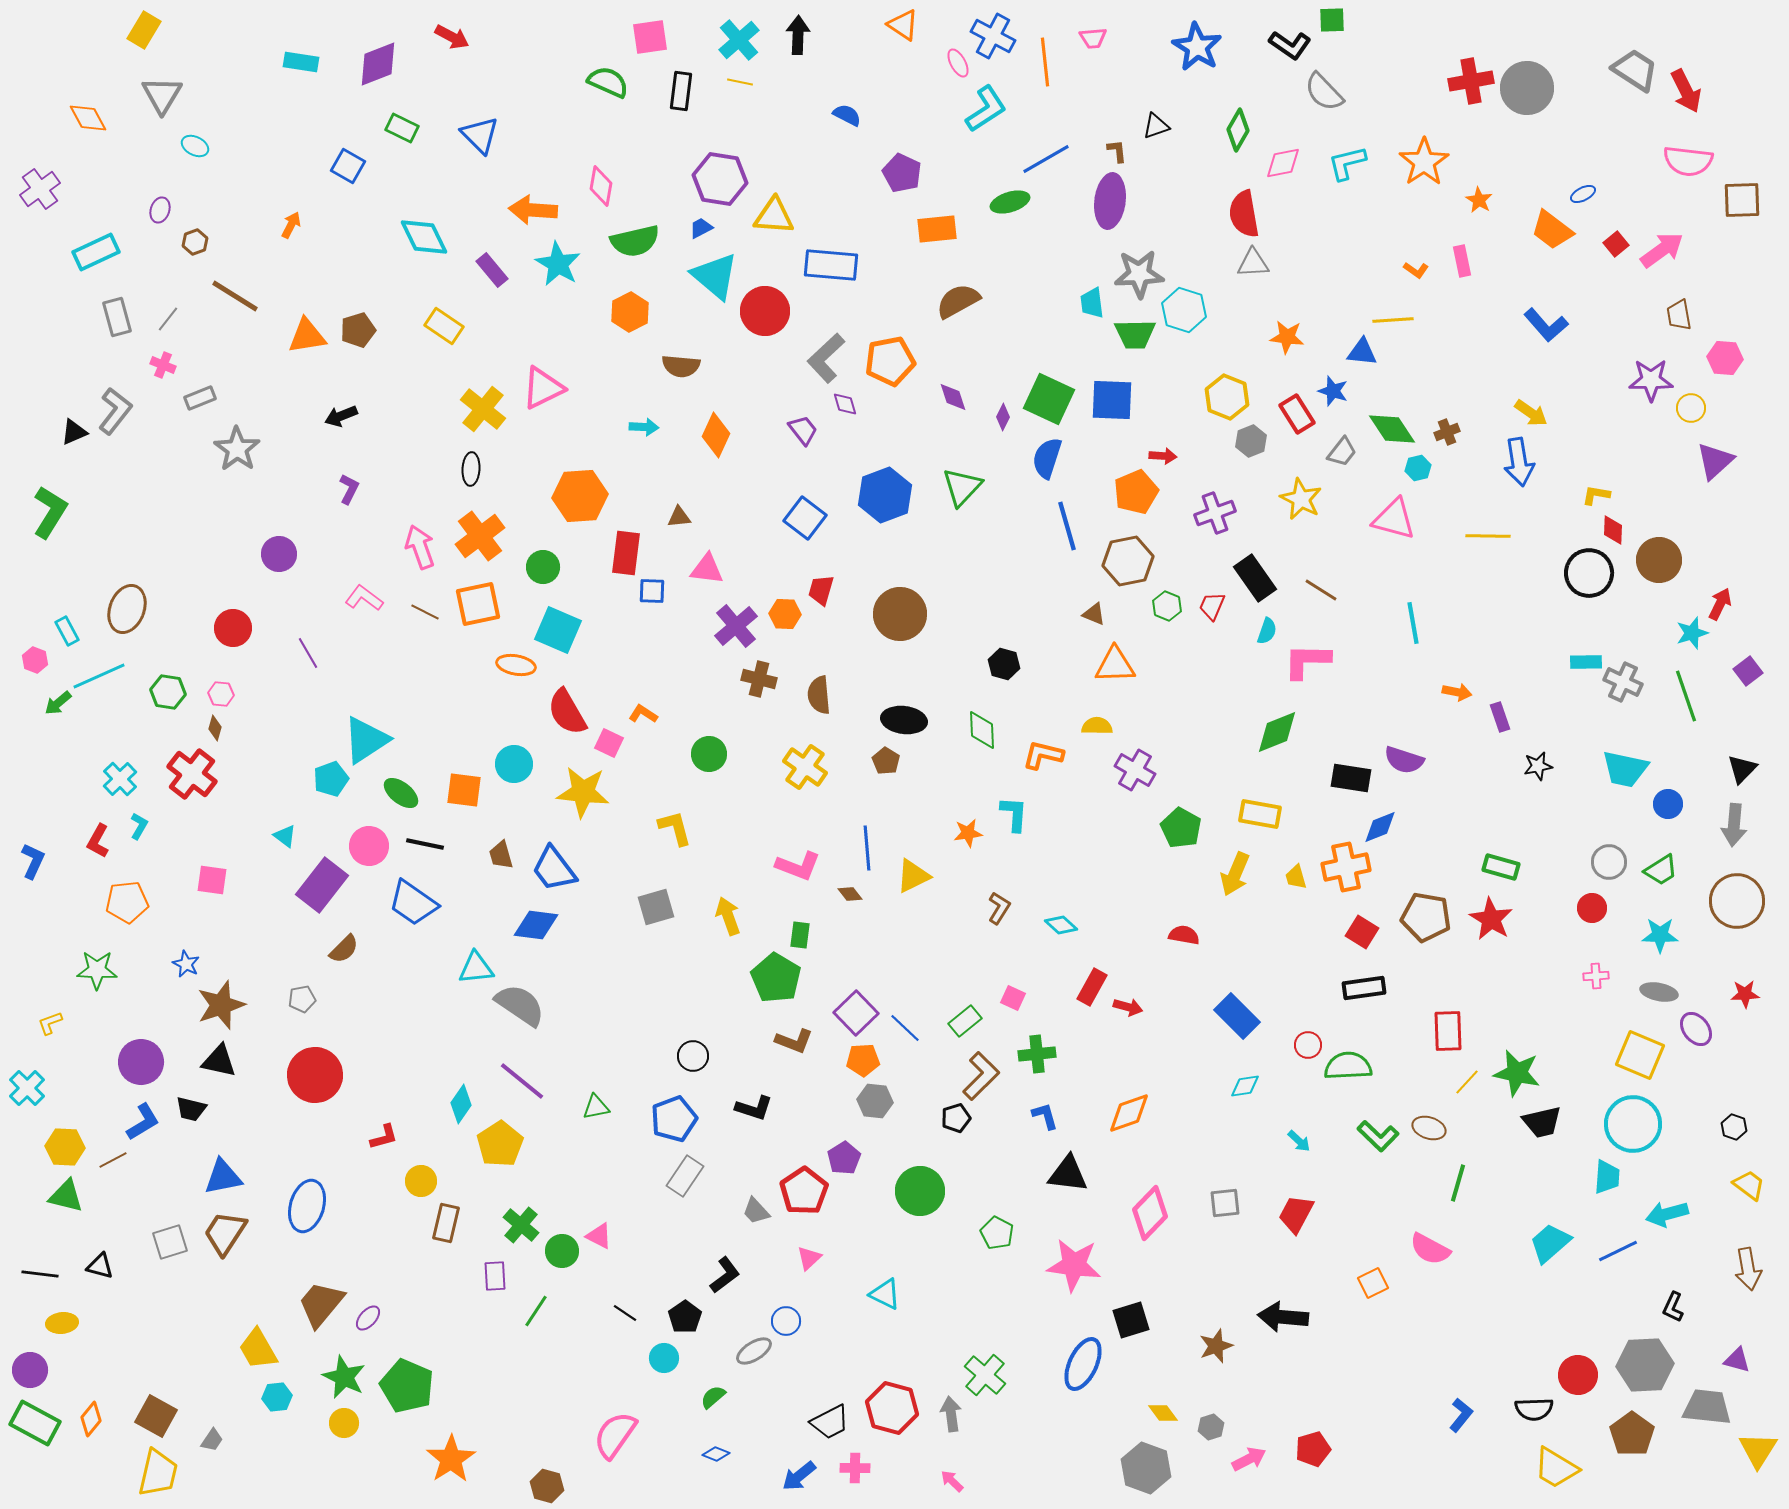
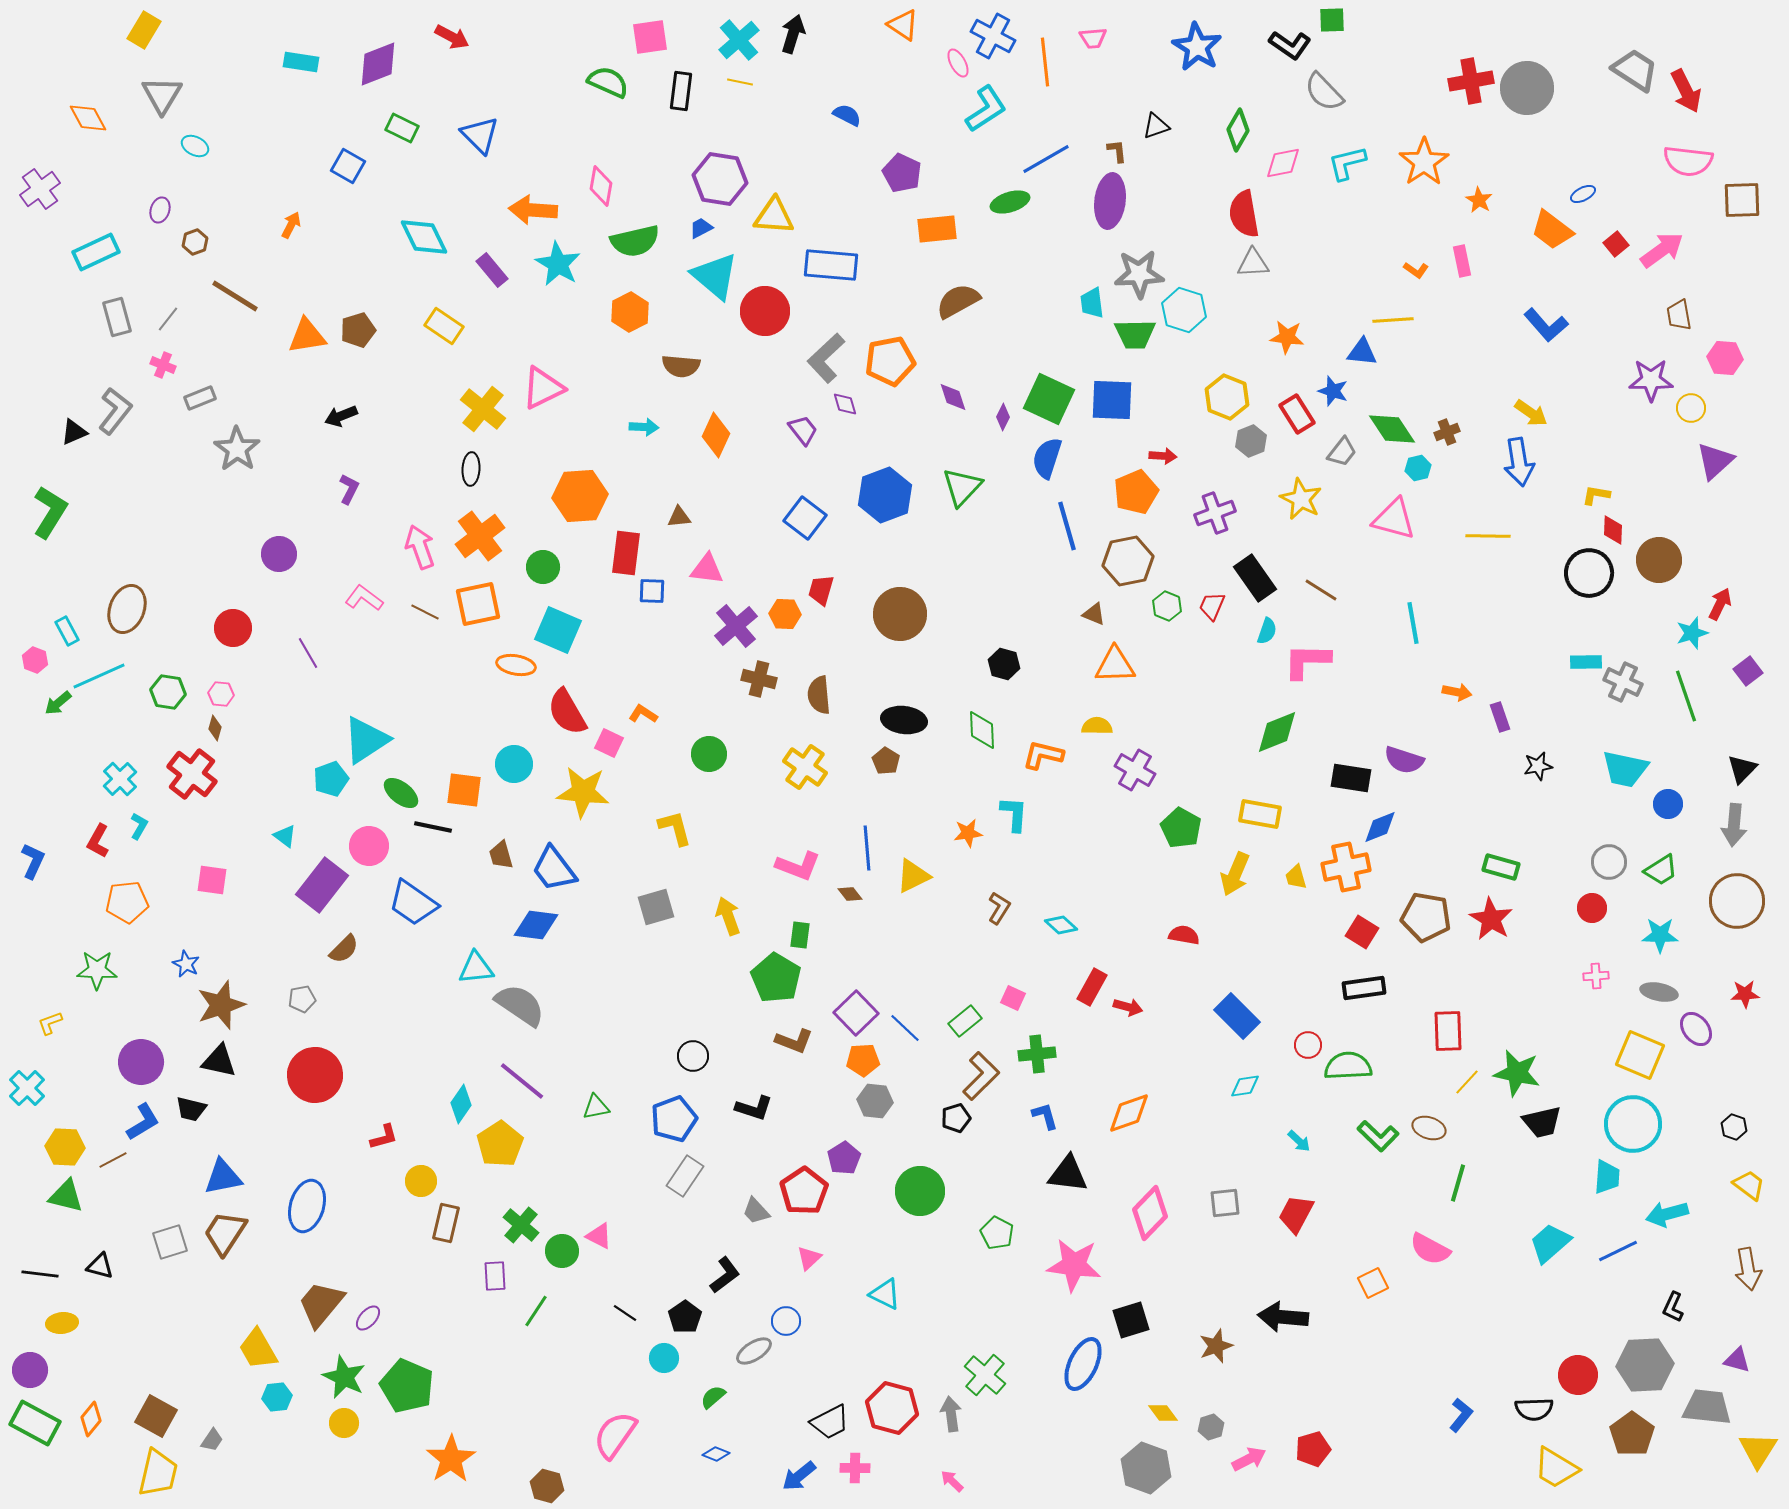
black arrow at (798, 35): moved 5 px left, 1 px up; rotated 15 degrees clockwise
black line at (425, 844): moved 8 px right, 17 px up
